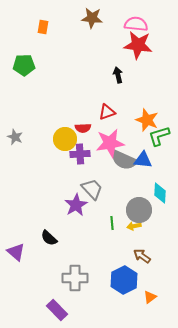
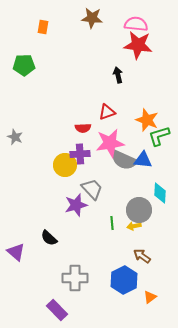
yellow circle: moved 26 px down
purple star: rotated 15 degrees clockwise
